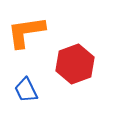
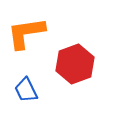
orange L-shape: moved 1 px down
